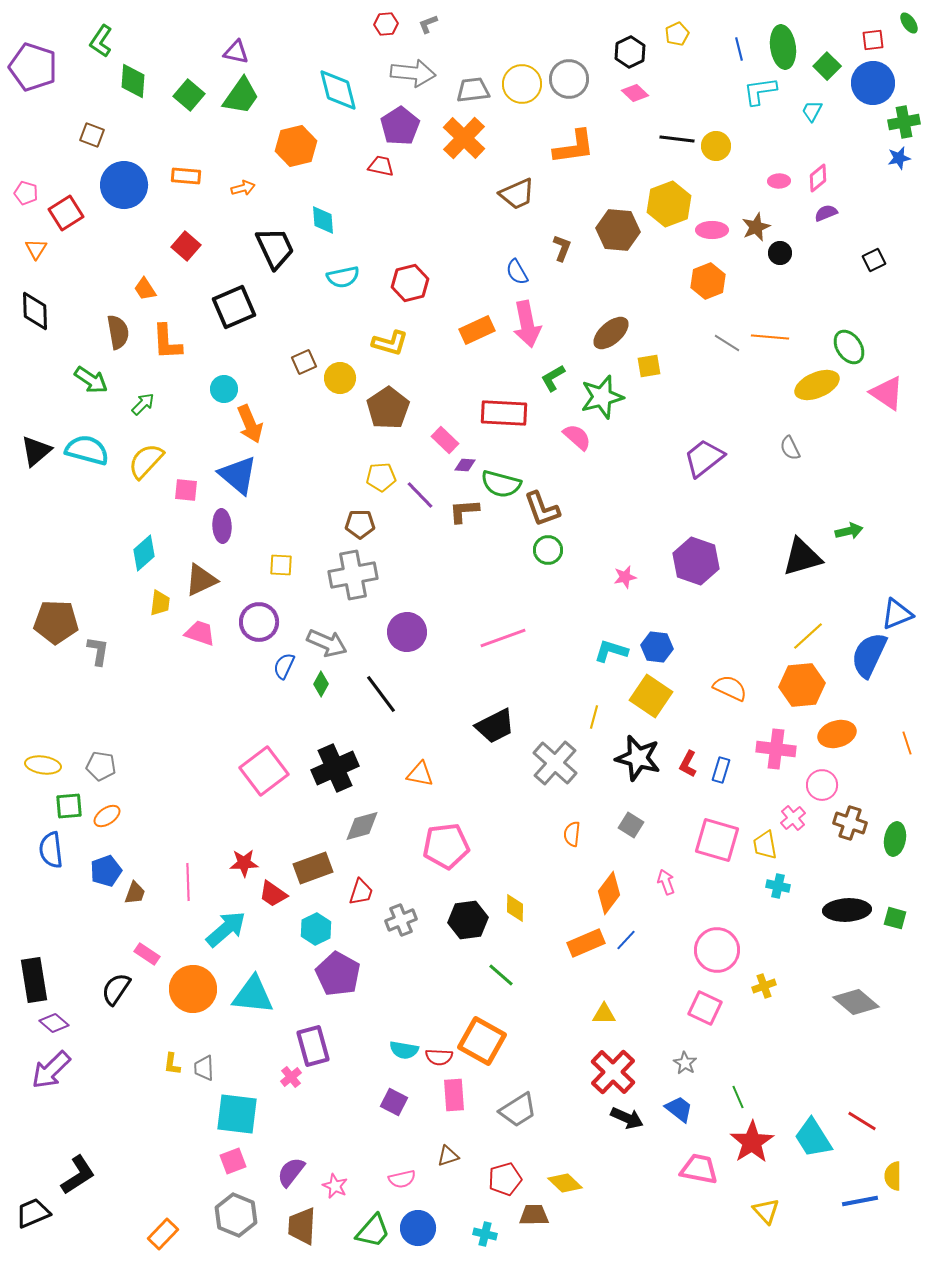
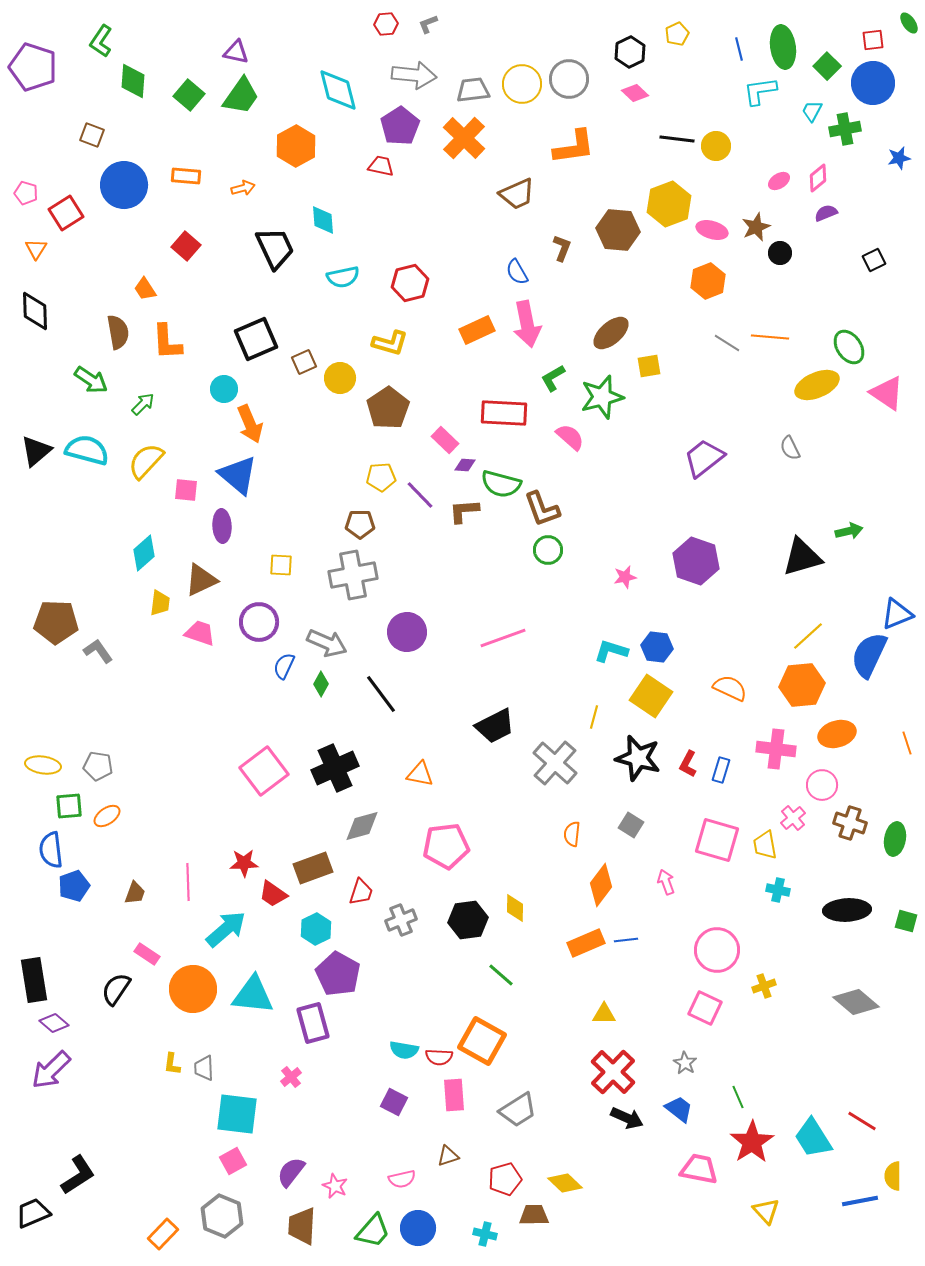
gray arrow at (413, 73): moved 1 px right, 2 px down
green cross at (904, 122): moved 59 px left, 7 px down
orange hexagon at (296, 146): rotated 15 degrees counterclockwise
pink ellipse at (779, 181): rotated 30 degrees counterclockwise
pink ellipse at (712, 230): rotated 16 degrees clockwise
black square at (234, 307): moved 22 px right, 32 px down
pink semicircle at (577, 437): moved 7 px left
gray L-shape at (98, 651): rotated 44 degrees counterclockwise
gray pentagon at (101, 766): moved 3 px left
blue pentagon at (106, 871): moved 32 px left, 15 px down
cyan cross at (778, 886): moved 4 px down
orange diamond at (609, 893): moved 8 px left, 8 px up
green square at (895, 918): moved 11 px right, 3 px down
blue line at (626, 940): rotated 40 degrees clockwise
purple rectangle at (313, 1046): moved 23 px up
pink square at (233, 1161): rotated 8 degrees counterclockwise
gray hexagon at (236, 1215): moved 14 px left, 1 px down
